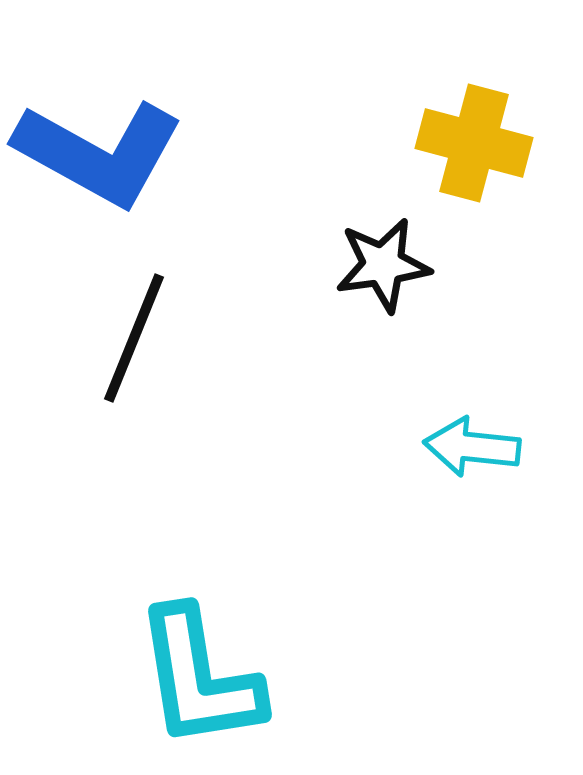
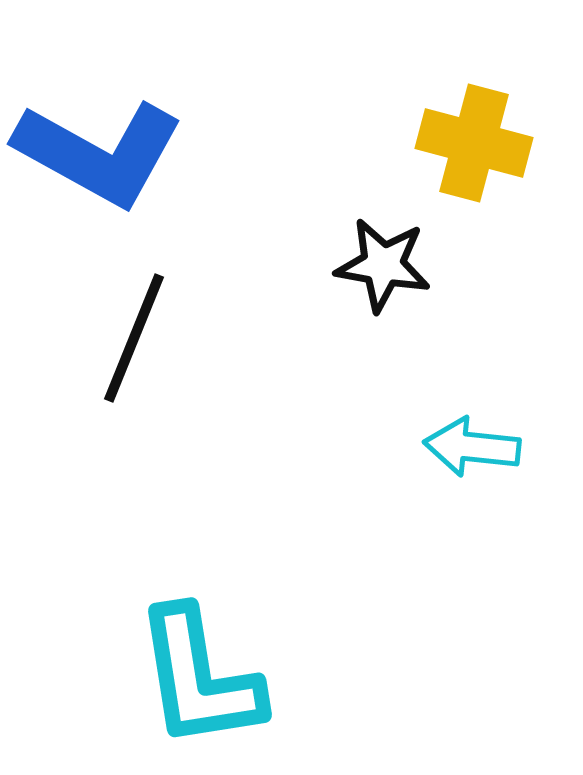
black star: rotated 18 degrees clockwise
